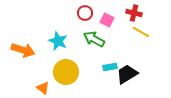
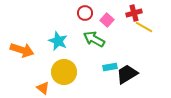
red cross: rotated 28 degrees counterclockwise
pink square: rotated 16 degrees clockwise
yellow line: moved 3 px right, 5 px up
orange arrow: moved 1 px left
yellow circle: moved 2 px left
